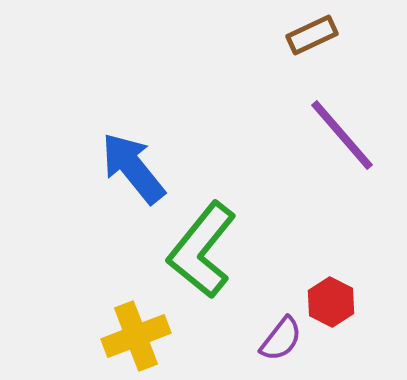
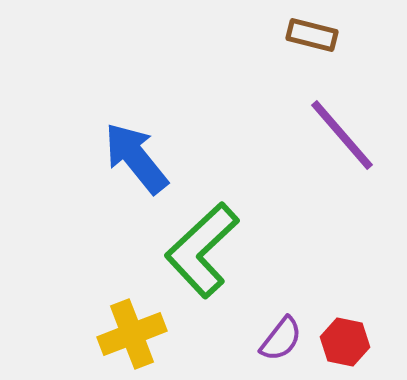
brown rectangle: rotated 39 degrees clockwise
blue arrow: moved 3 px right, 10 px up
green L-shape: rotated 8 degrees clockwise
red hexagon: moved 14 px right, 40 px down; rotated 15 degrees counterclockwise
yellow cross: moved 4 px left, 2 px up
